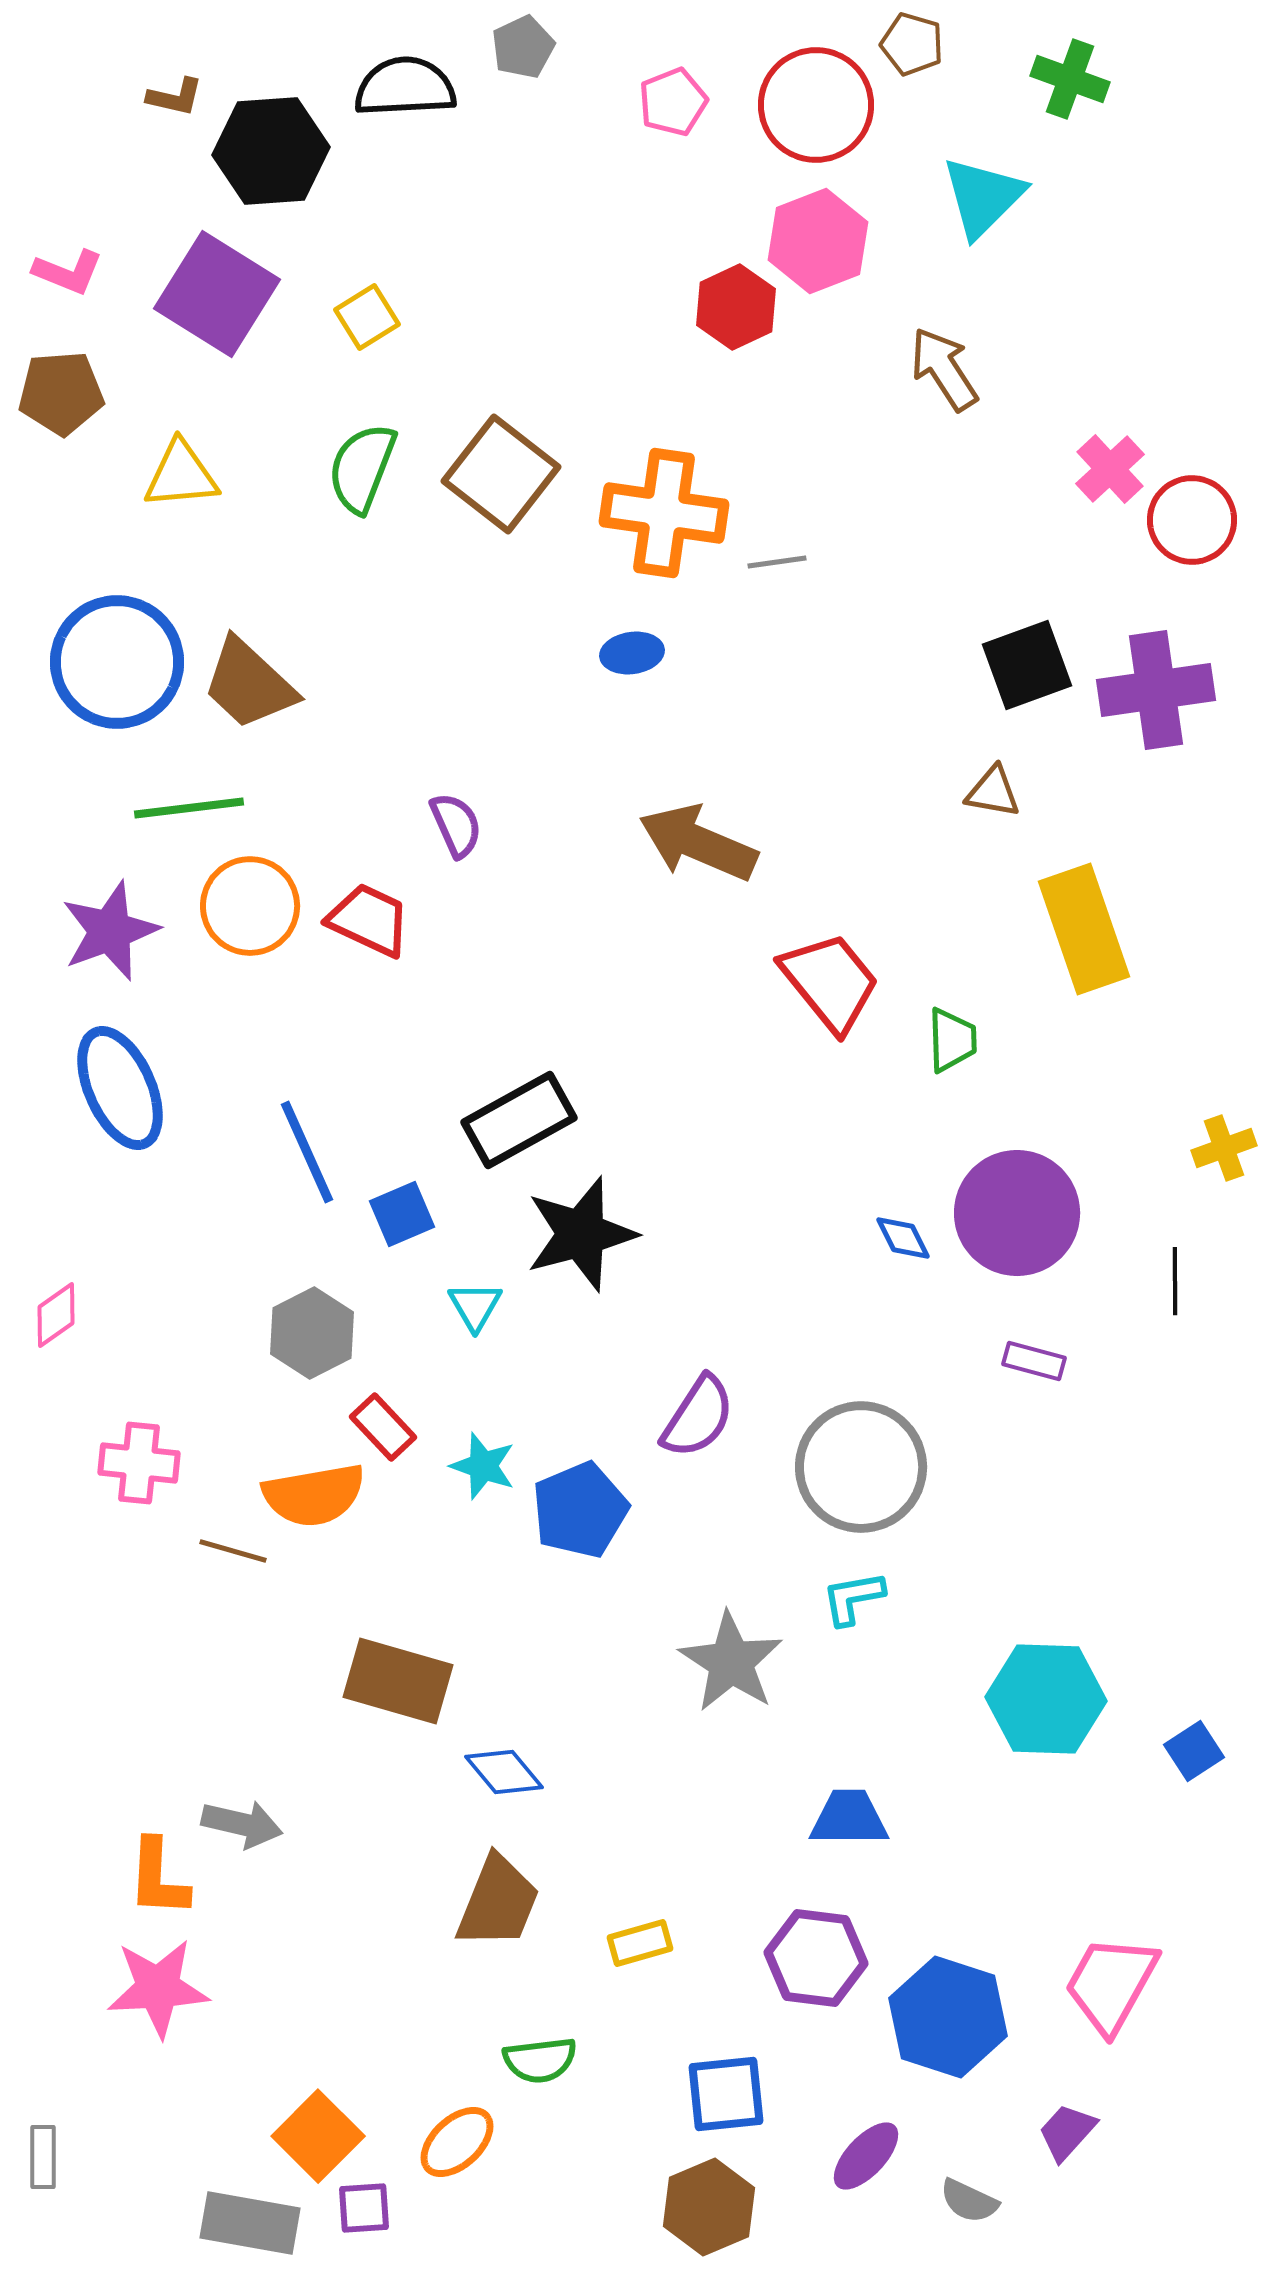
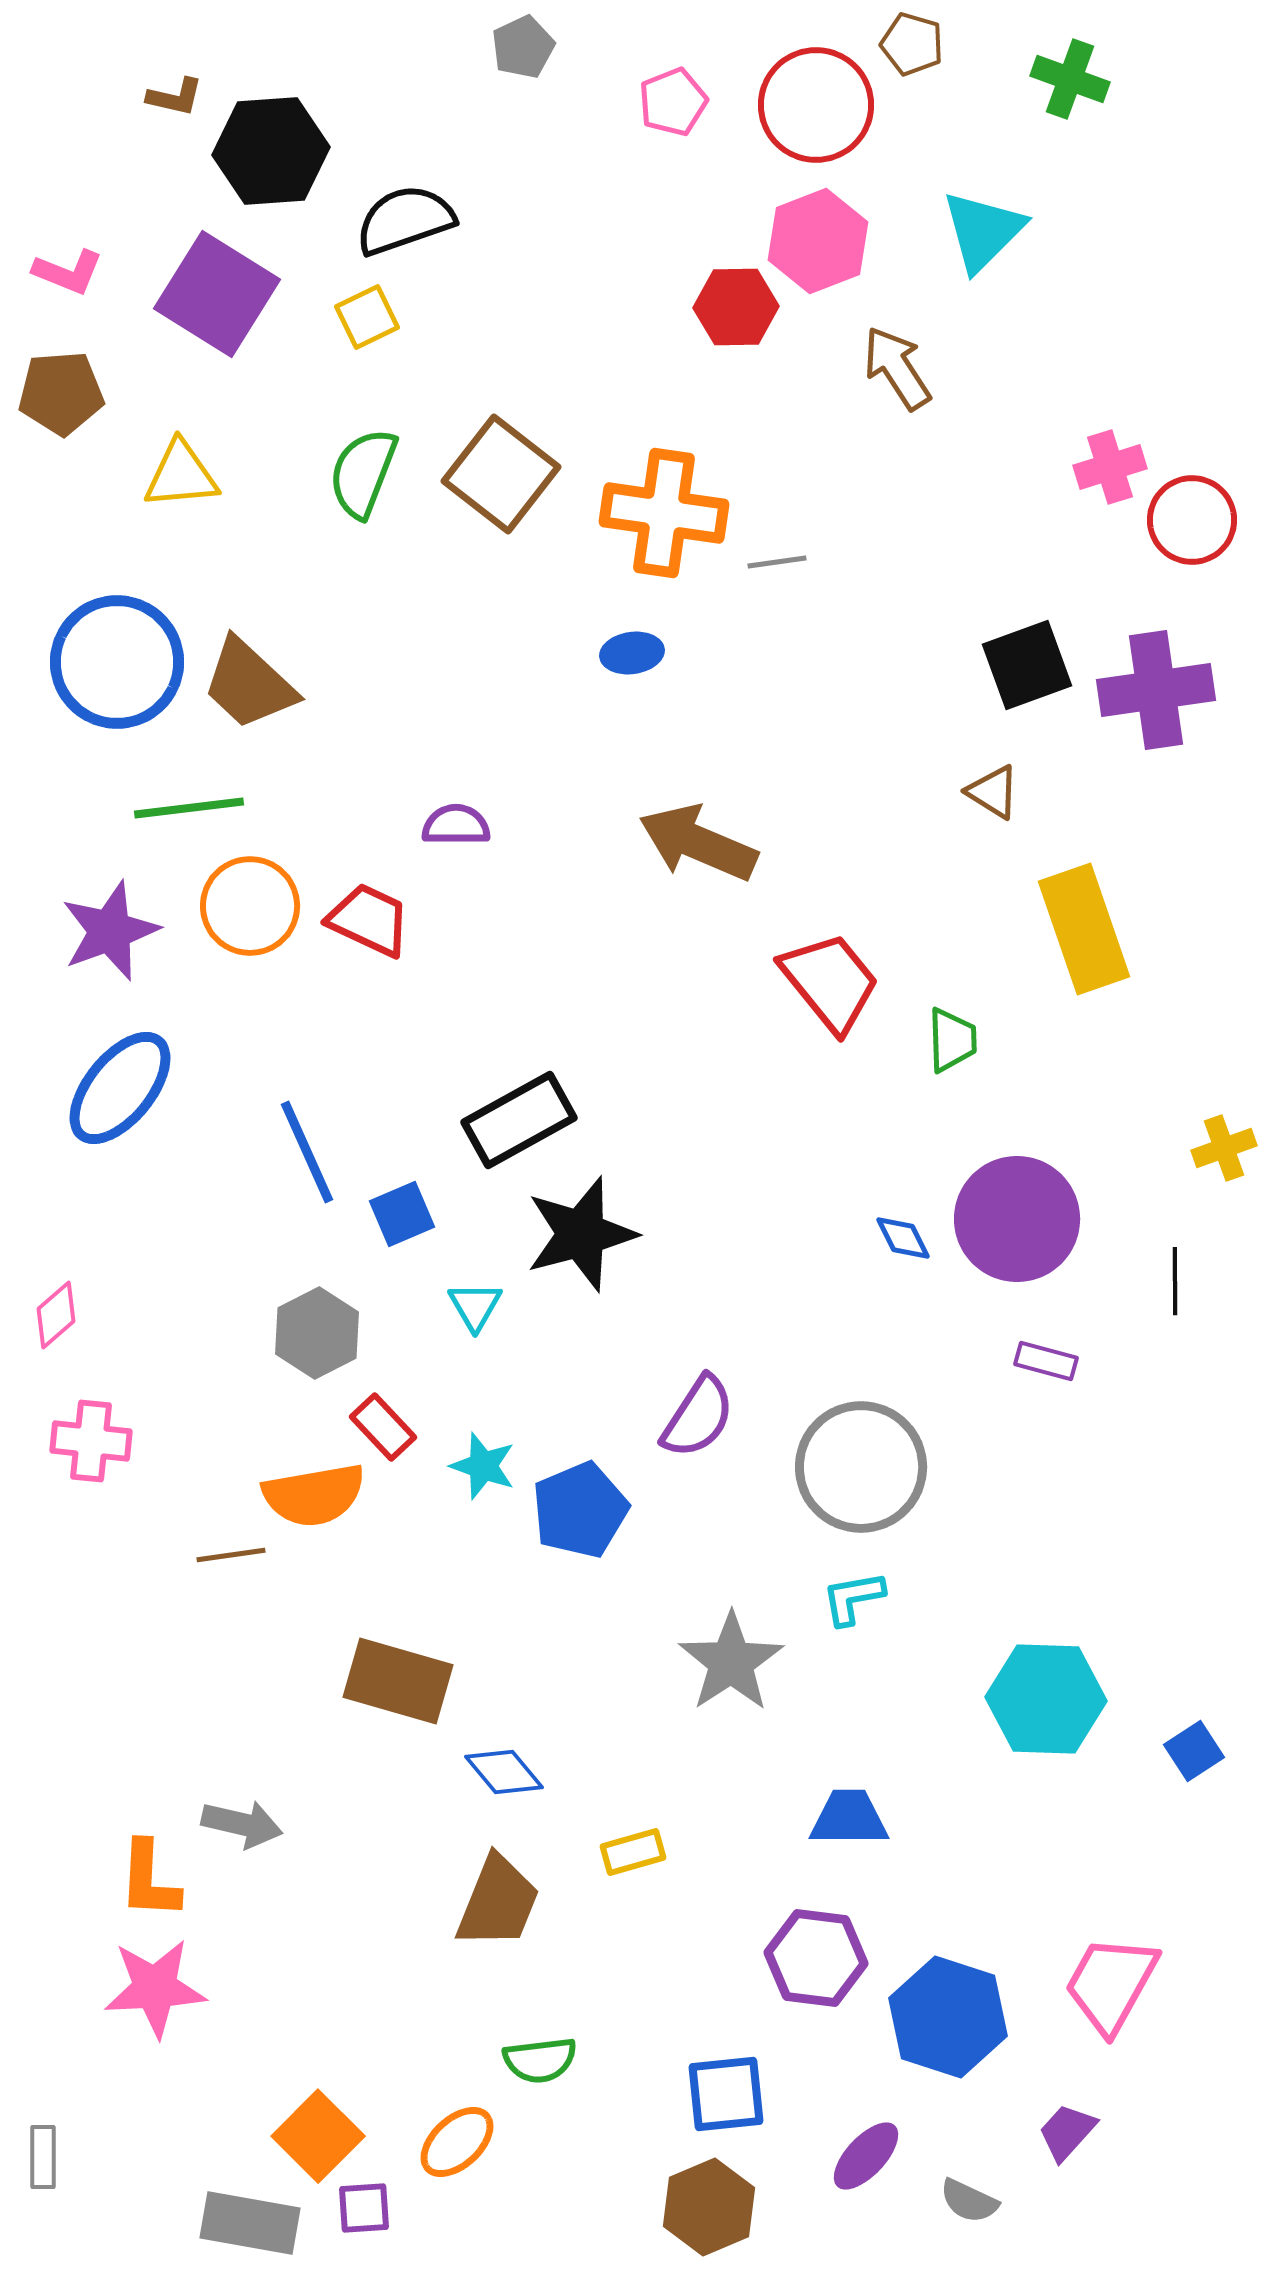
black semicircle at (405, 87): moved 133 px down; rotated 16 degrees counterclockwise
cyan triangle at (983, 197): moved 34 px down
red hexagon at (736, 307): rotated 24 degrees clockwise
yellow square at (367, 317): rotated 6 degrees clockwise
brown arrow at (944, 369): moved 47 px left, 1 px up
green semicircle at (362, 468): moved 1 px right, 5 px down
pink cross at (1110, 469): moved 2 px up; rotated 26 degrees clockwise
brown triangle at (993, 792): rotated 22 degrees clockwise
purple semicircle at (456, 825): rotated 66 degrees counterclockwise
blue ellipse at (120, 1088): rotated 63 degrees clockwise
purple circle at (1017, 1213): moved 6 px down
pink diamond at (56, 1315): rotated 6 degrees counterclockwise
gray hexagon at (312, 1333): moved 5 px right
purple rectangle at (1034, 1361): moved 12 px right
pink cross at (139, 1463): moved 48 px left, 22 px up
brown line at (233, 1551): moved 2 px left, 4 px down; rotated 24 degrees counterclockwise
gray star at (731, 1662): rotated 6 degrees clockwise
orange L-shape at (158, 1878): moved 9 px left, 2 px down
yellow rectangle at (640, 1943): moved 7 px left, 91 px up
pink star at (158, 1988): moved 3 px left
